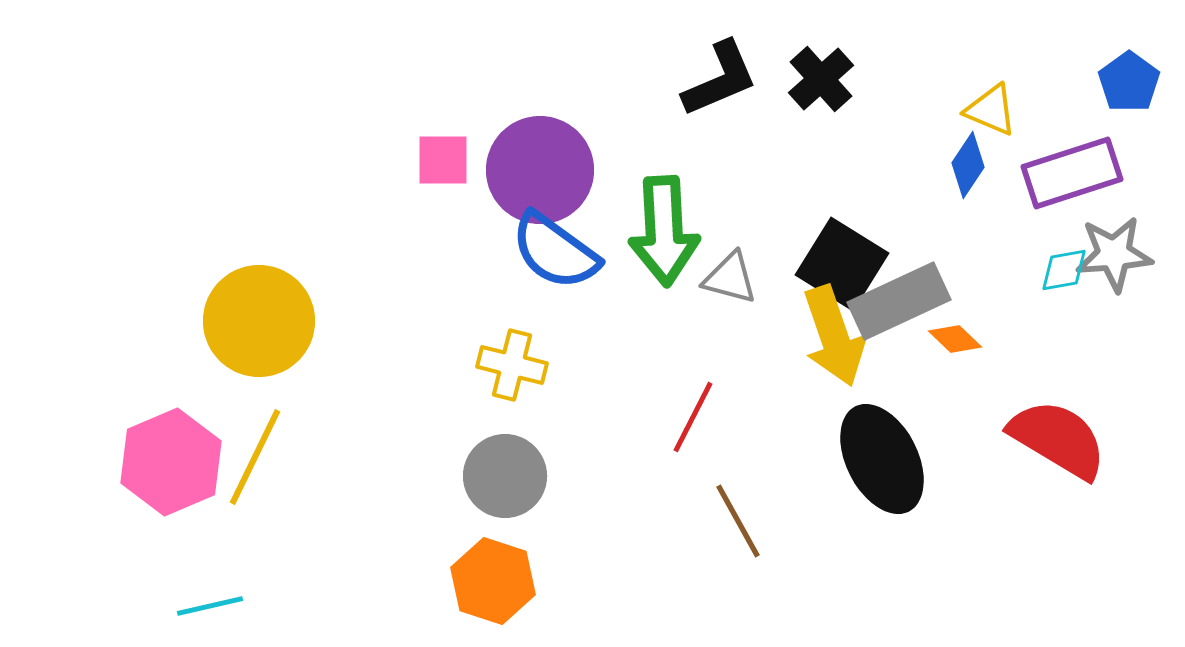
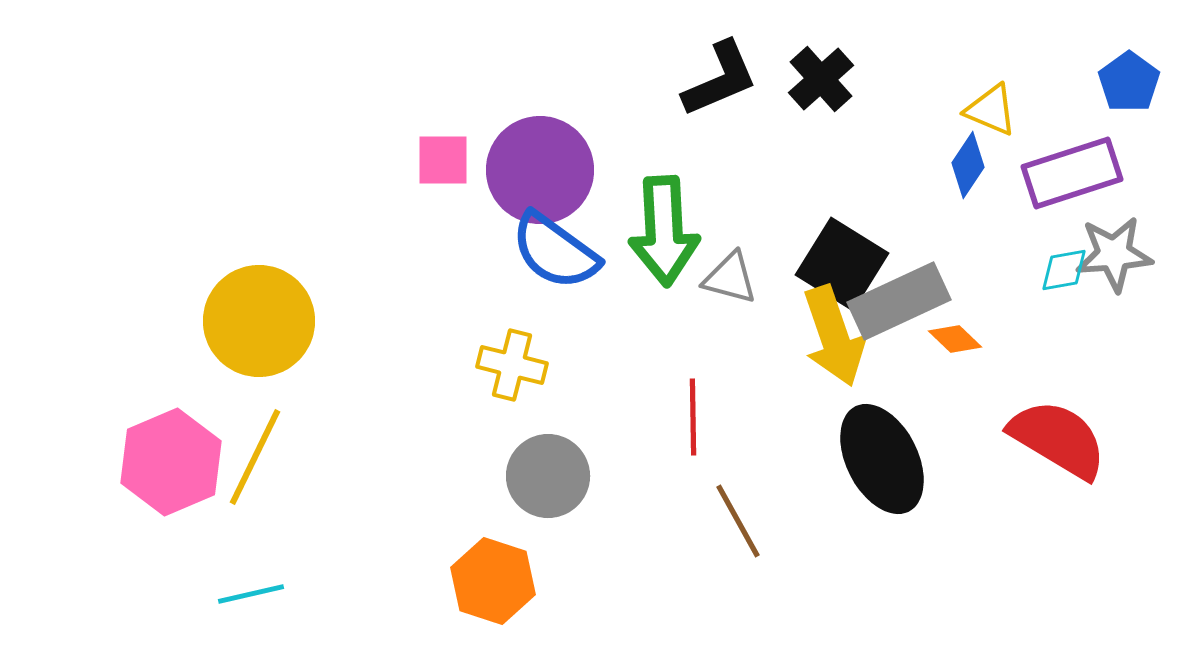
red line: rotated 28 degrees counterclockwise
gray circle: moved 43 px right
cyan line: moved 41 px right, 12 px up
